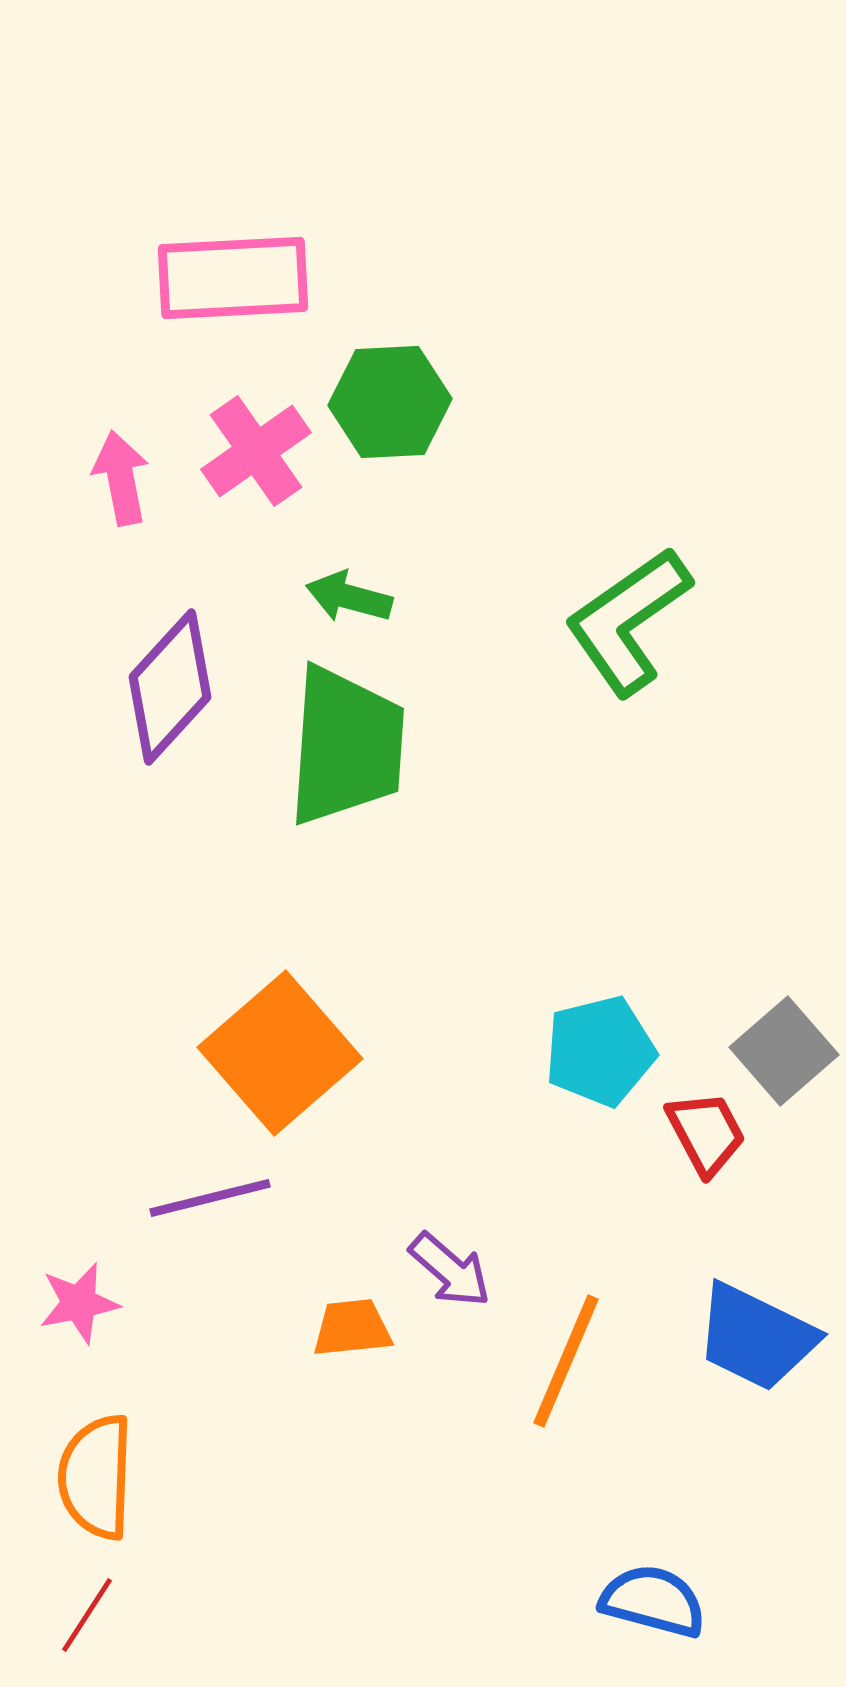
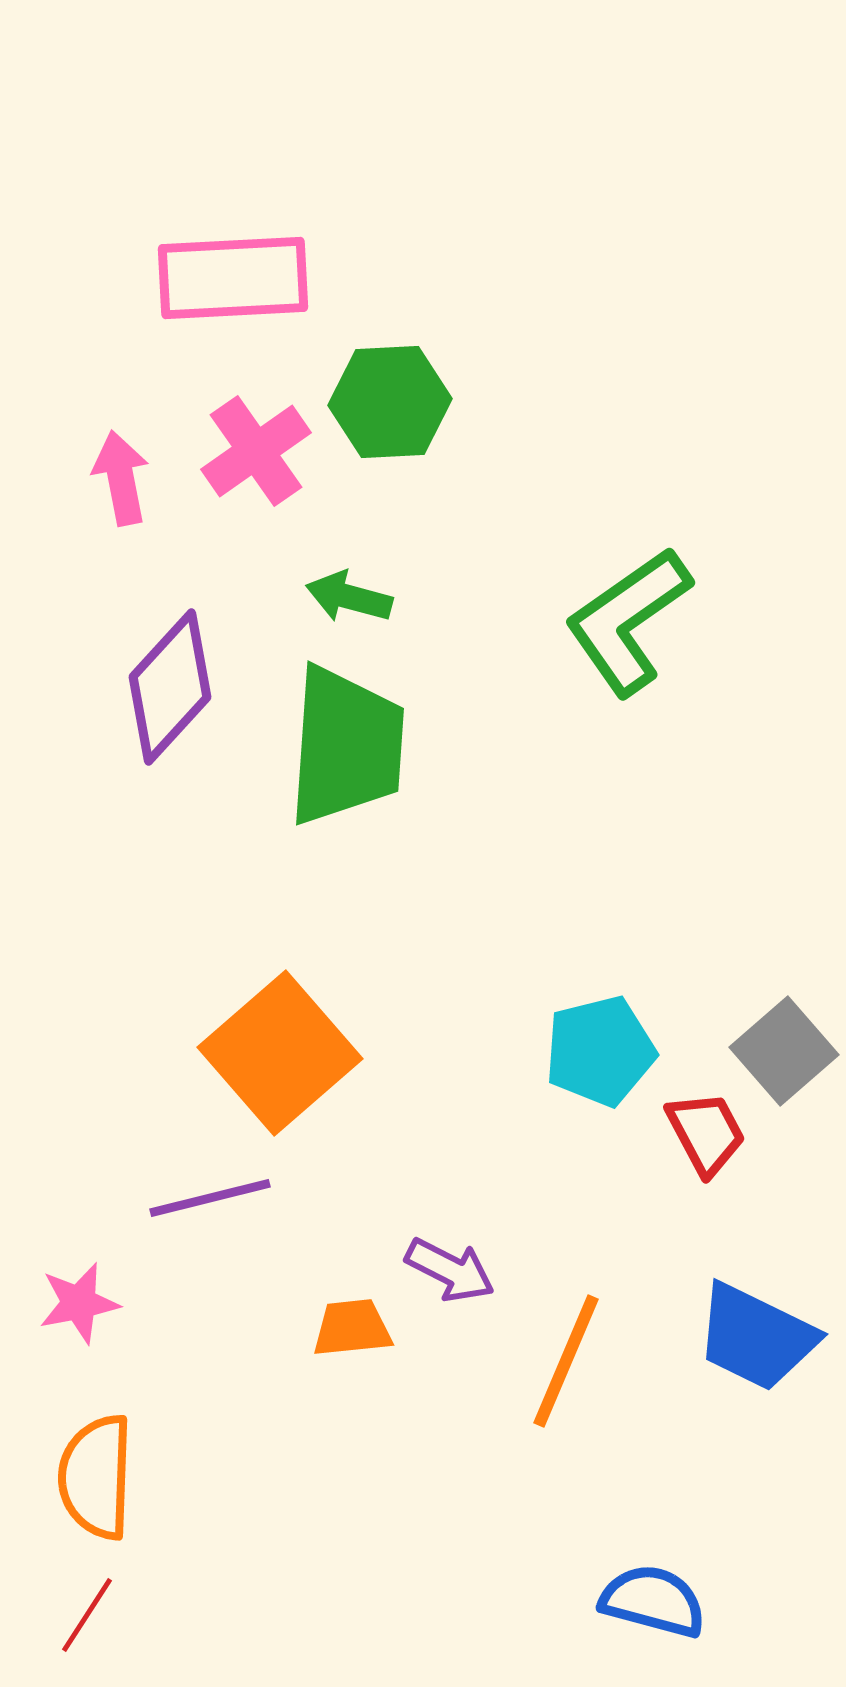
purple arrow: rotated 14 degrees counterclockwise
